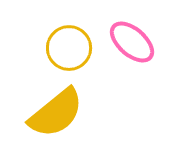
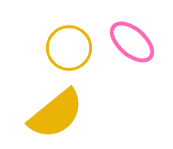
yellow semicircle: moved 1 px down
